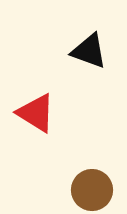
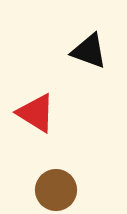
brown circle: moved 36 px left
